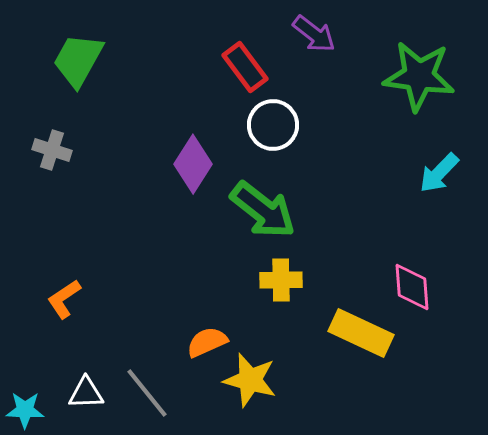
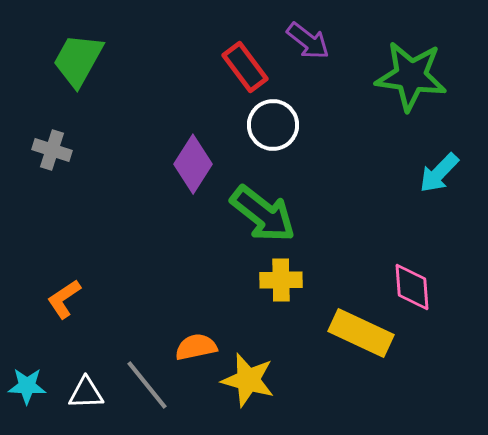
purple arrow: moved 6 px left, 7 px down
green star: moved 8 px left
green arrow: moved 4 px down
orange semicircle: moved 11 px left, 5 px down; rotated 12 degrees clockwise
yellow star: moved 2 px left
gray line: moved 8 px up
cyan star: moved 2 px right, 24 px up
